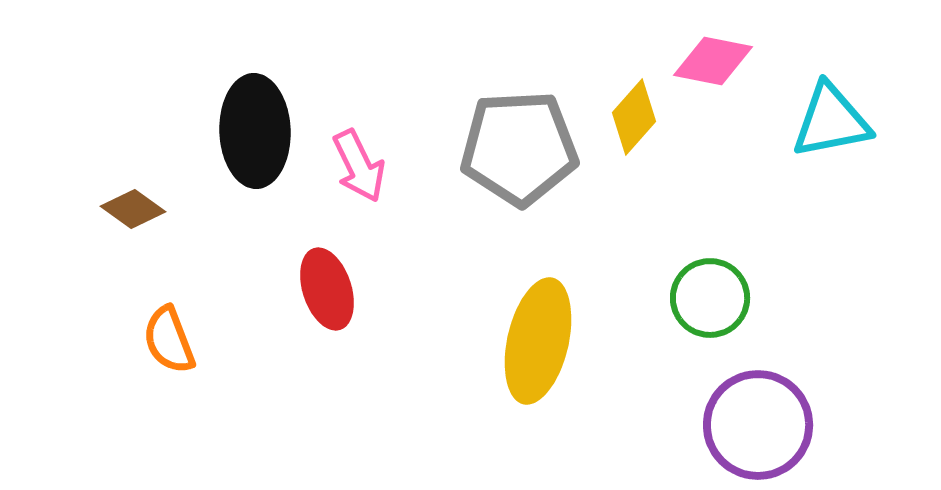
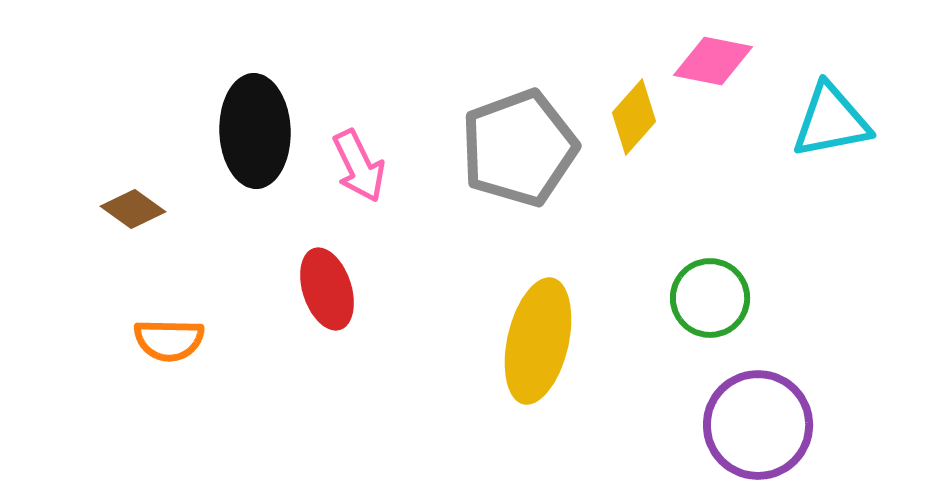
gray pentagon: rotated 17 degrees counterclockwise
orange semicircle: rotated 68 degrees counterclockwise
